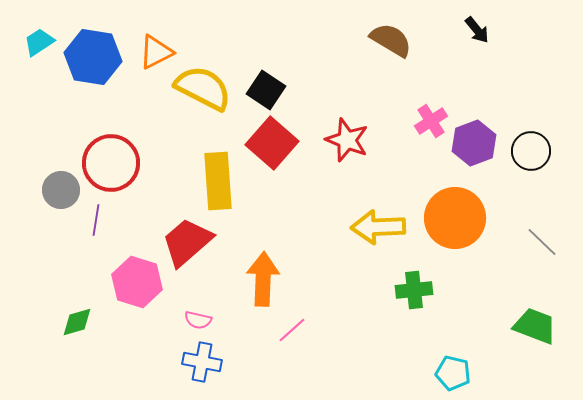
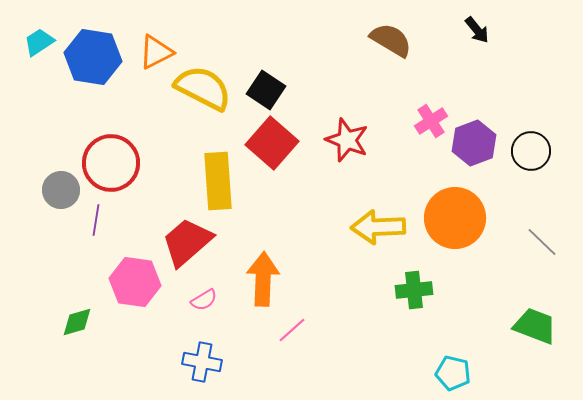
pink hexagon: moved 2 px left; rotated 9 degrees counterclockwise
pink semicircle: moved 6 px right, 20 px up; rotated 44 degrees counterclockwise
